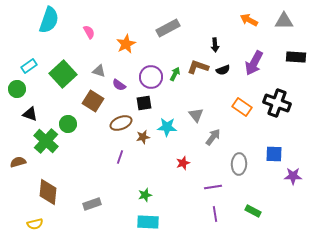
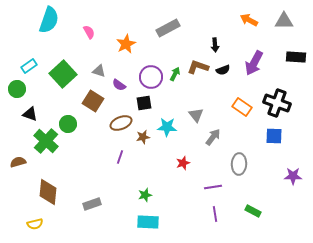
blue square at (274, 154): moved 18 px up
